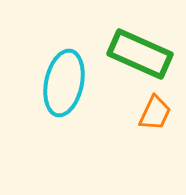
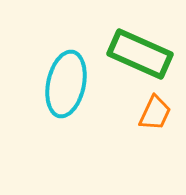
cyan ellipse: moved 2 px right, 1 px down
